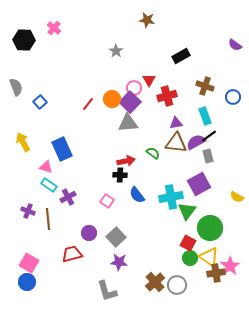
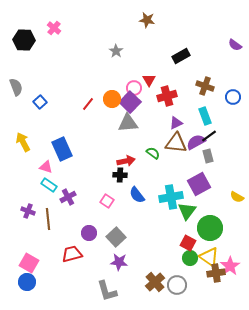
purple triangle at (176, 123): rotated 16 degrees counterclockwise
